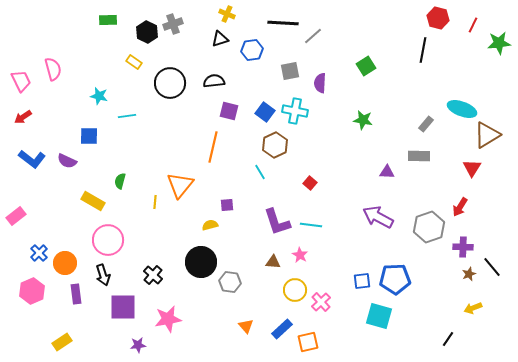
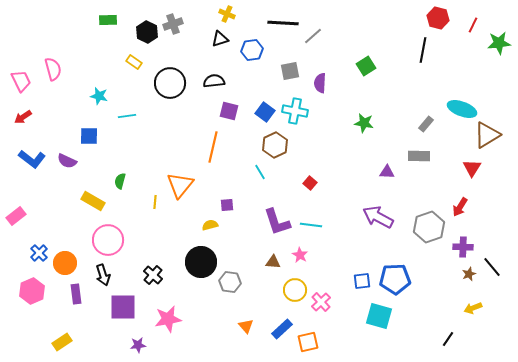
green star at (363, 120): moved 1 px right, 3 px down
